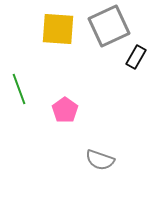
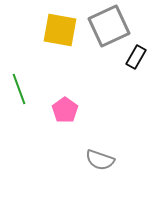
yellow square: moved 2 px right, 1 px down; rotated 6 degrees clockwise
